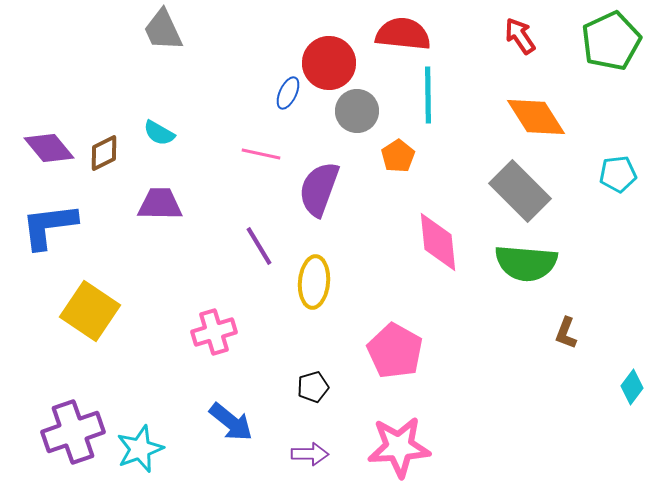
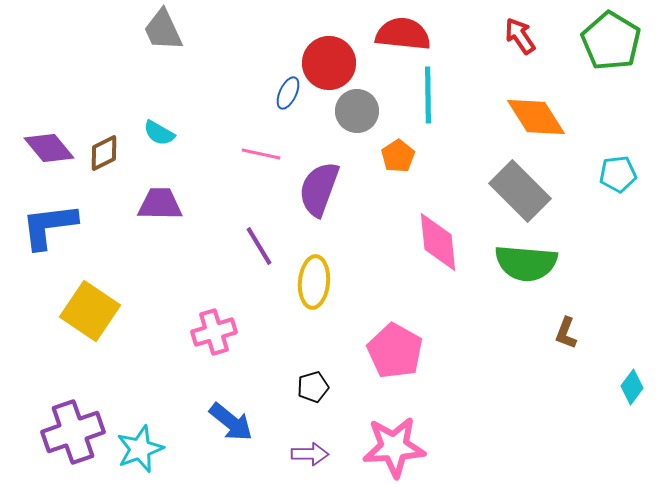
green pentagon: rotated 16 degrees counterclockwise
pink star: moved 5 px left
